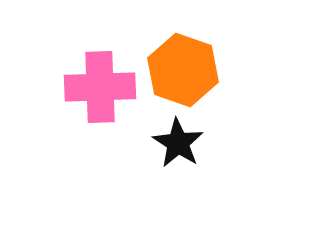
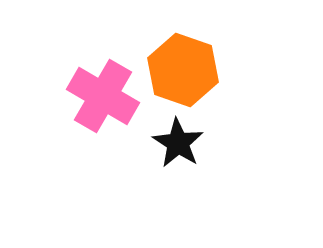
pink cross: moved 3 px right, 9 px down; rotated 32 degrees clockwise
